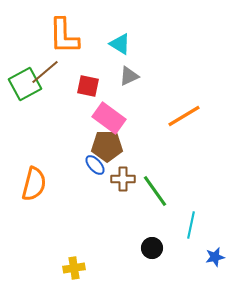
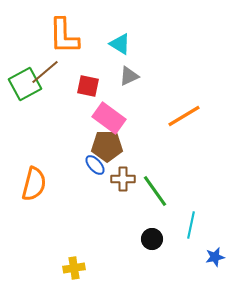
black circle: moved 9 px up
